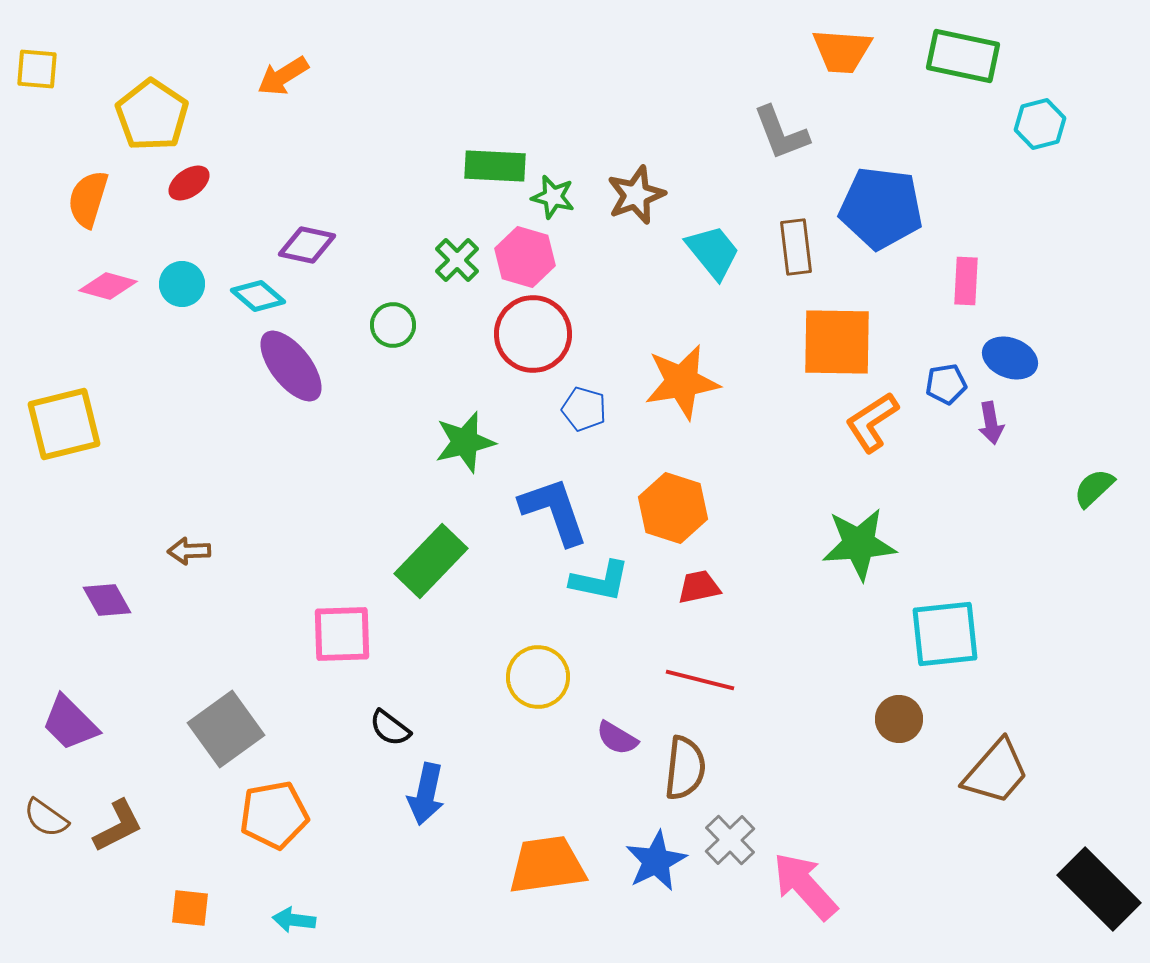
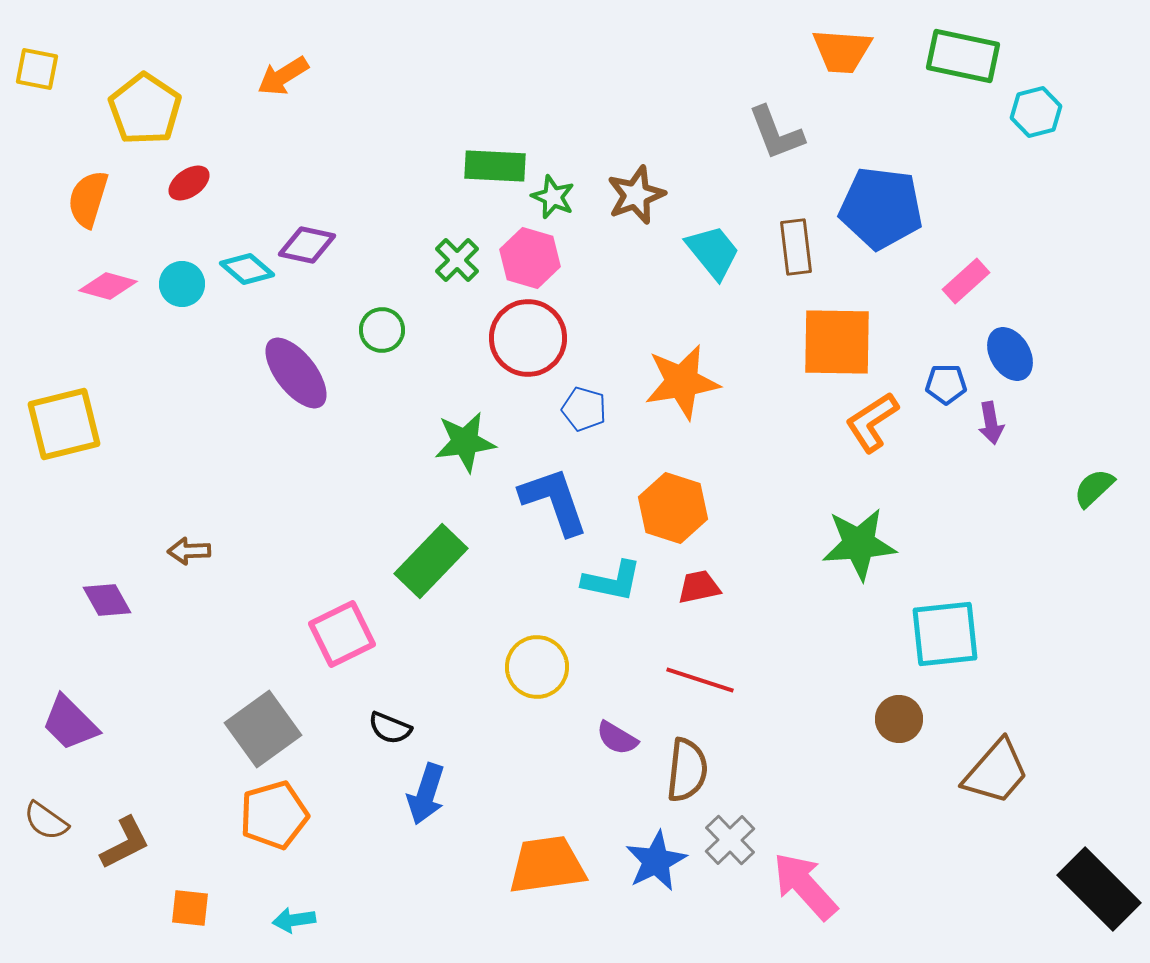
yellow square at (37, 69): rotated 6 degrees clockwise
yellow pentagon at (152, 115): moved 7 px left, 6 px up
cyan hexagon at (1040, 124): moved 4 px left, 12 px up
gray L-shape at (781, 133): moved 5 px left
green star at (553, 197): rotated 9 degrees clockwise
pink hexagon at (525, 257): moved 5 px right, 1 px down
pink rectangle at (966, 281): rotated 45 degrees clockwise
cyan diamond at (258, 296): moved 11 px left, 27 px up
green circle at (393, 325): moved 11 px left, 5 px down
red circle at (533, 334): moved 5 px left, 4 px down
blue ellipse at (1010, 358): moved 4 px up; rotated 38 degrees clockwise
purple ellipse at (291, 366): moved 5 px right, 7 px down
blue pentagon at (946, 384): rotated 9 degrees clockwise
green star at (465, 442): rotated 6 degrees clockwise
blue L-shape at (554, 511): moved 10 px up
cyan L-shape at (600, 581): moved 12 px right
pink square at (342, 634): rotated 24 degrees counterclockwise
yellow circle at (538, 677): moved 1 px left, 10 px up
red line at (700, 680): rotated 4 degrees clockwise
black semicircle at (390, 728): rotated 15 degrees counterclockwise
gray square at (226, 729): moved 37 px right
brown semicircle at (685, 768): moved 2 px right, 2 px down
blue arrow at (426, 794): rotated 6 degrees clockwise
orange pentagon at (274, 815): rotated 6 degrees counterclockwise
brown semicircle at (46, 818): moved 3 px down
brown L-shape at (118, 826): moved 7 px right, 17 px down
cyan arrow at (294, 920): rotated 15 degrees counterclockwise
